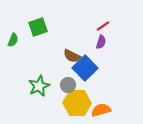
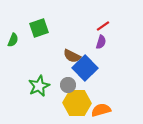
green square: moved 1 px right, 1 px down
